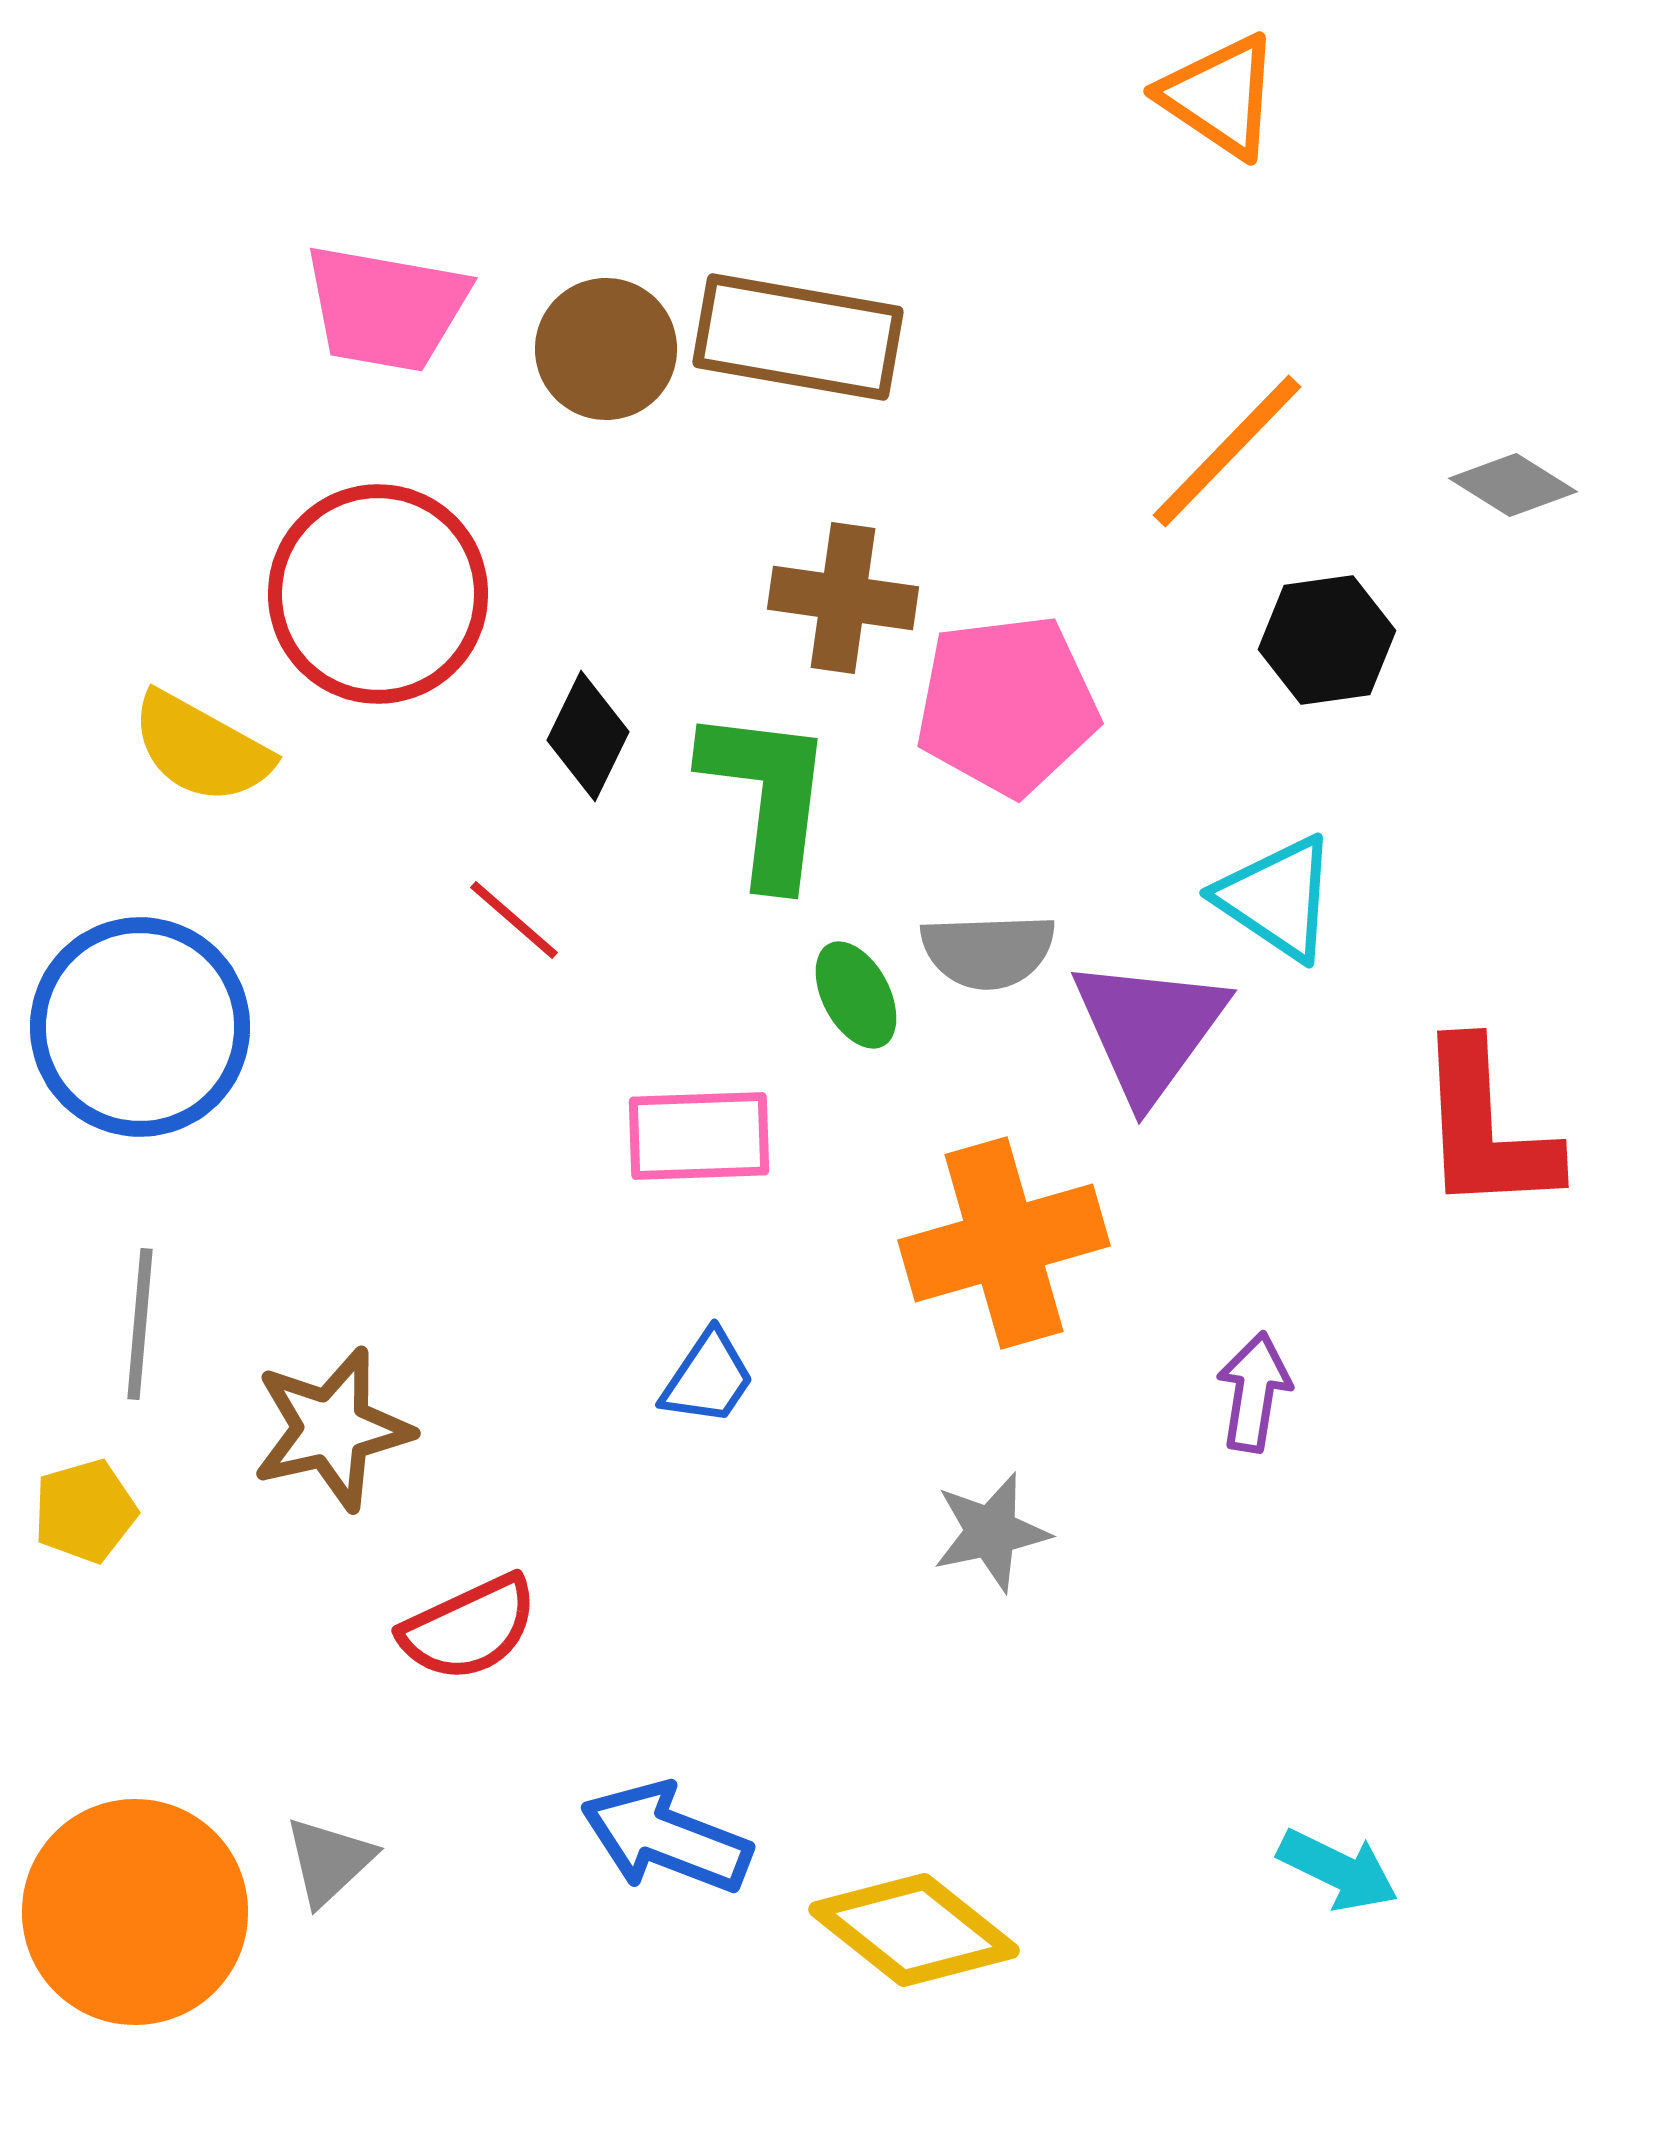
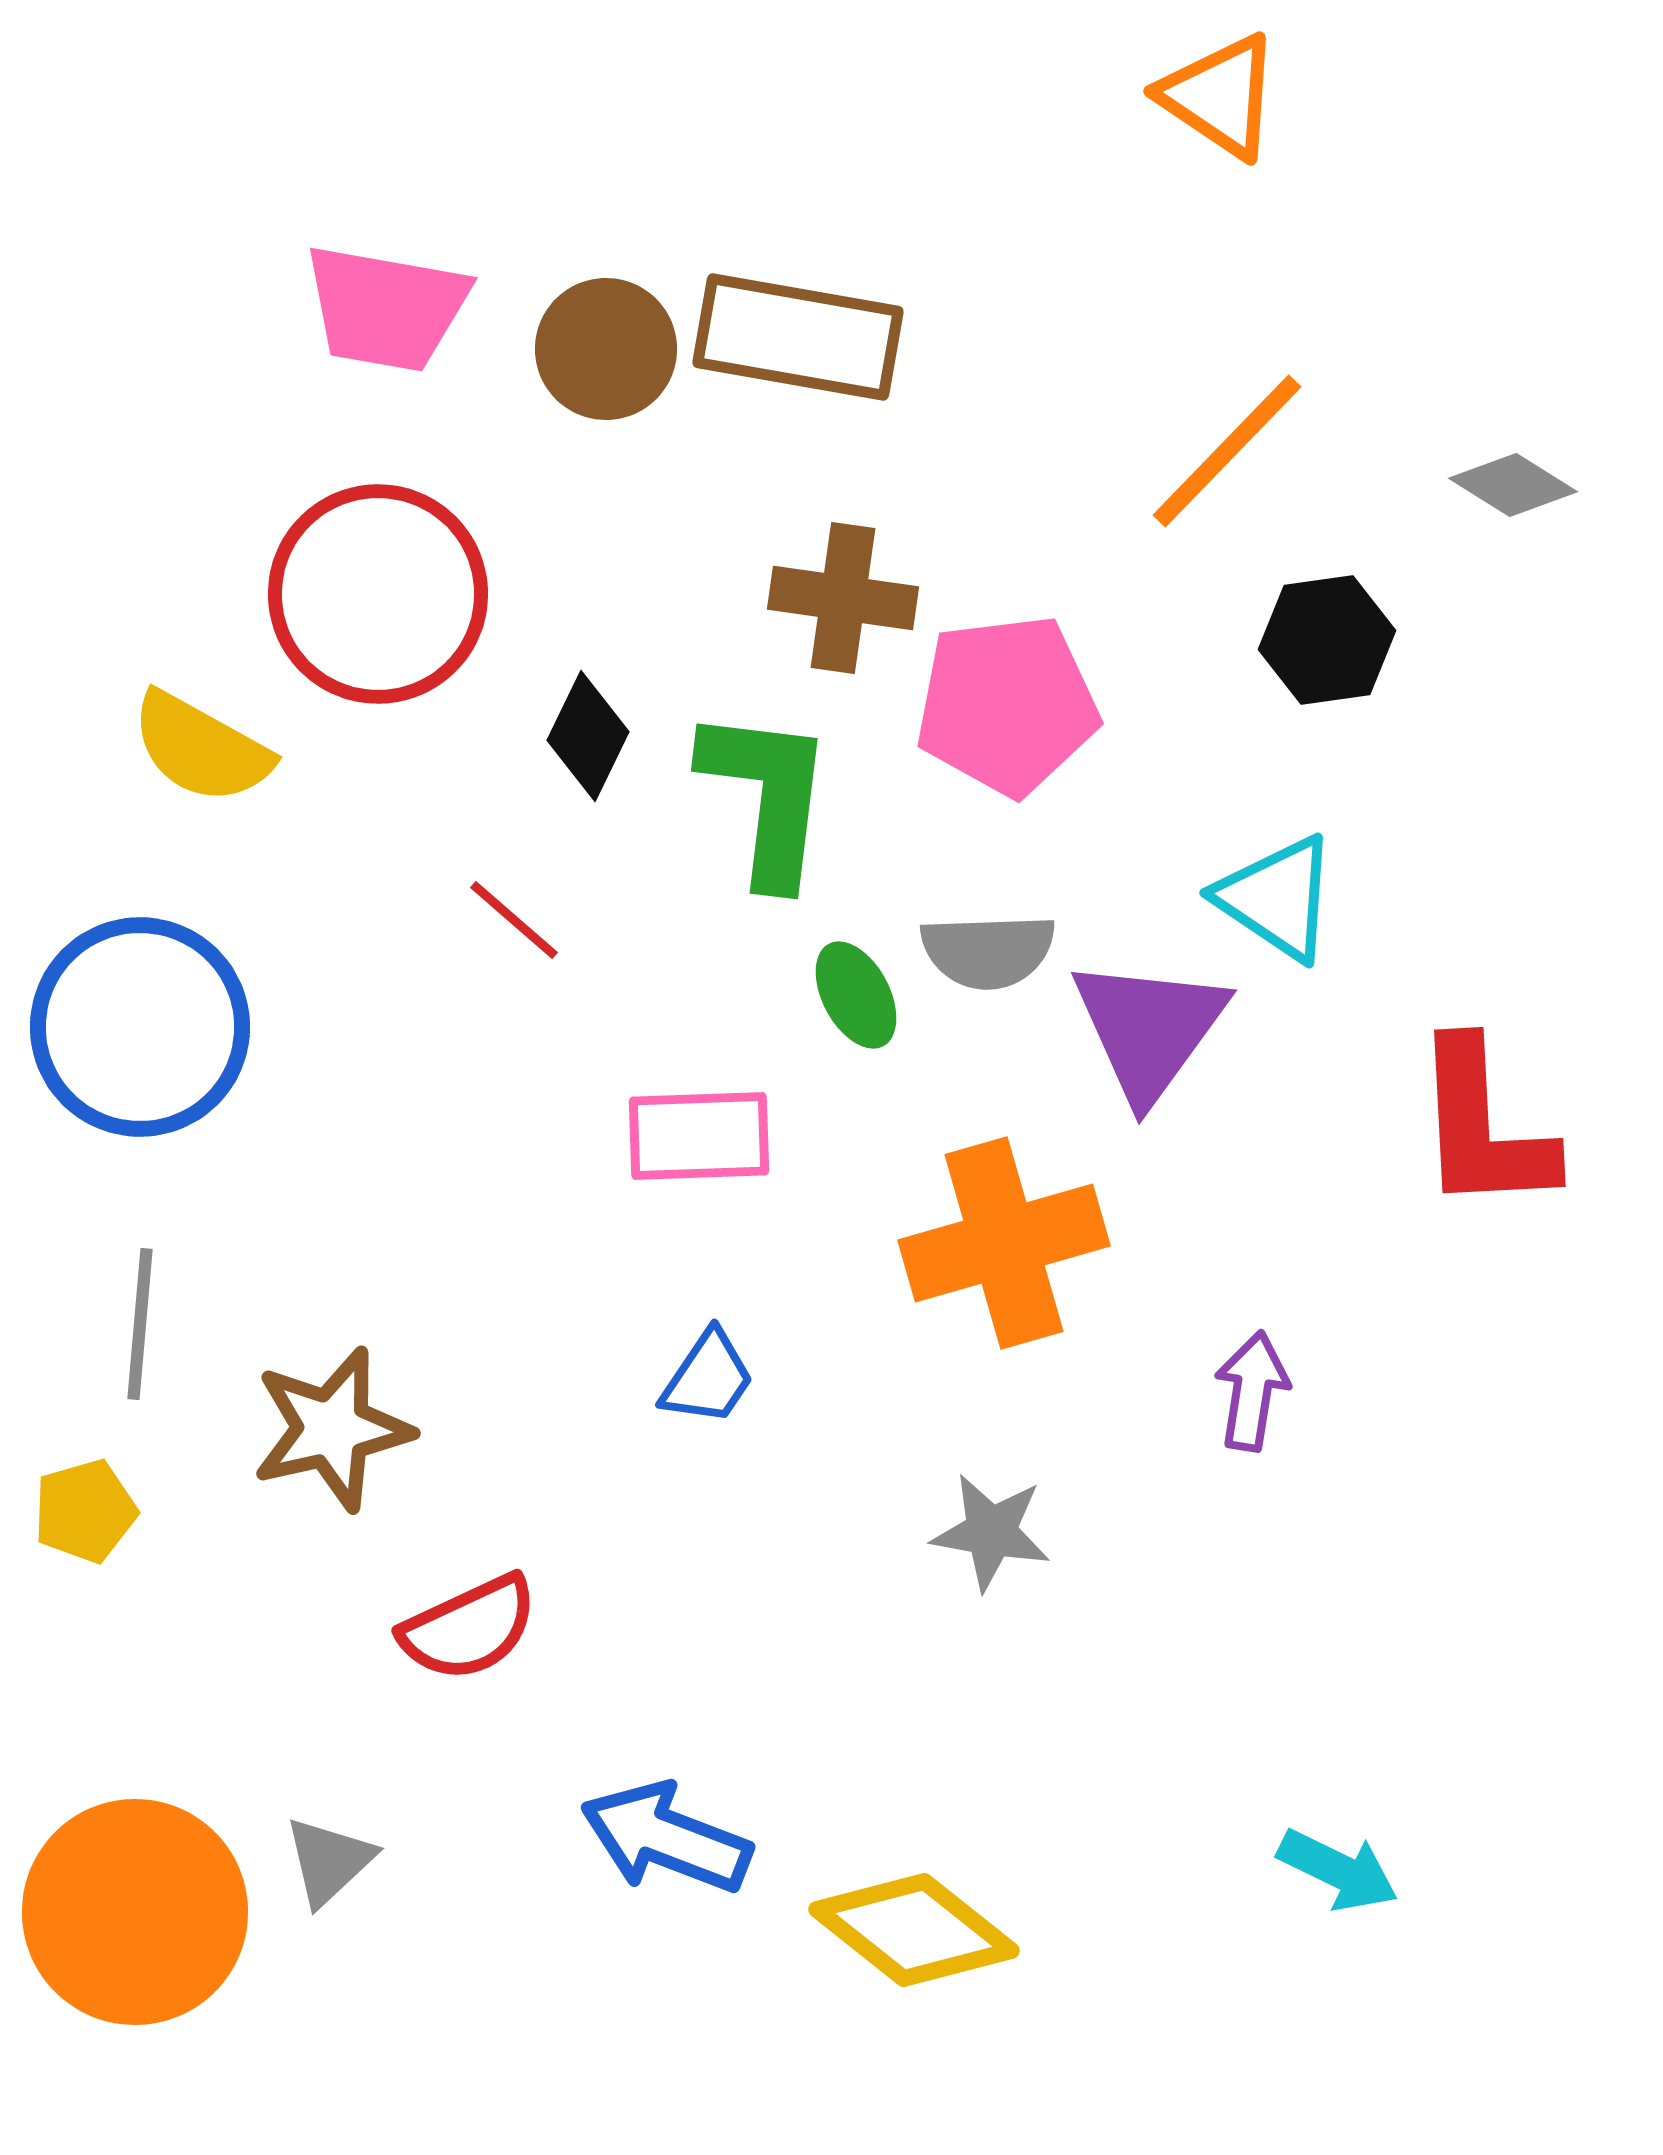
red L-shape: moved 3 px left, 1 px up
purple arrow: moved 2 px left, 1 px up
gray star: rotated 22 degrees clockwise
